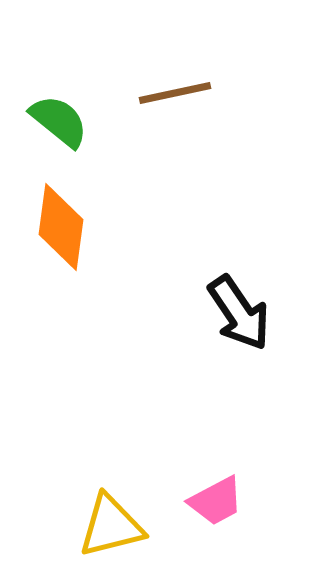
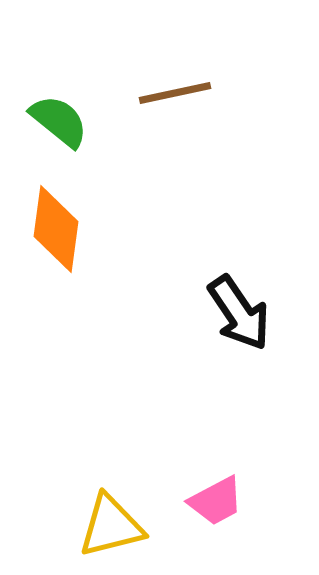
orange diamond: moved 5 px left, 2 px down
